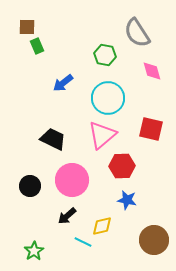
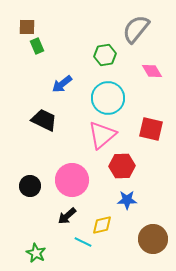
gray semicircle: moved 1 px left, 4 px up; rotated 72 degrees clockwise
green hexagon: rotated 20 degrees counterclockwise
pink diamond: rotated 15 degrees counterclockwise
blue arrow: moved 1 px left, 1 px down
black trapezoid: moved 9 px left, 19 px up
blue star: rotated 12 degrees counterclockwise
yellow diamond: moved 1 px up
brown circle: moved 1 px left, 1 px up
green star: moved 2 px right, 2 px down; rotated 12 degrees counterclockwise
